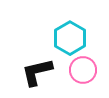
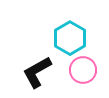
black L-shape: rotated 16 degrees counterclockwise
